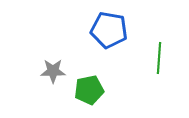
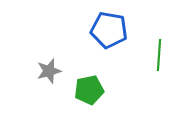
green line: moved 3 px up
gray star: moved 4 px left; rotated 15 degrees counterclockwise
